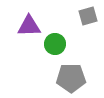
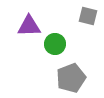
gray square: rotated 30 degrees clockwise
gray pentagon: rotated 20 degrees counterclockwise
